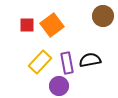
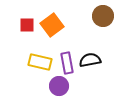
yellow rectangle: rotated 60 degrees clockwise
